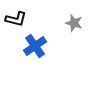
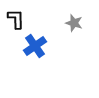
black L-shape: rotated 105 degrees counterclockwise
